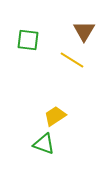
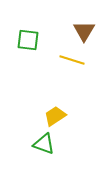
yellow line: rotated 15 degrees counterclockwise
